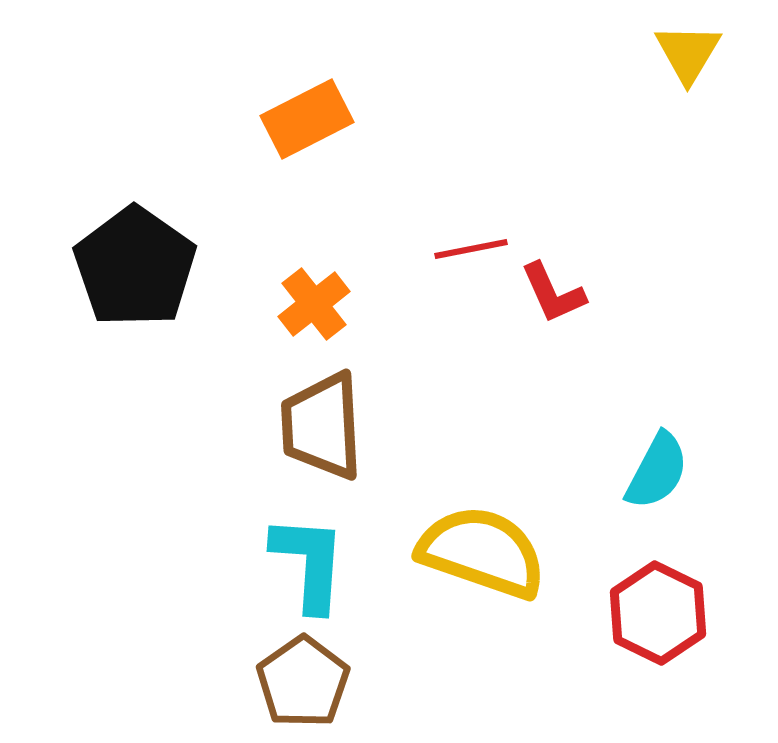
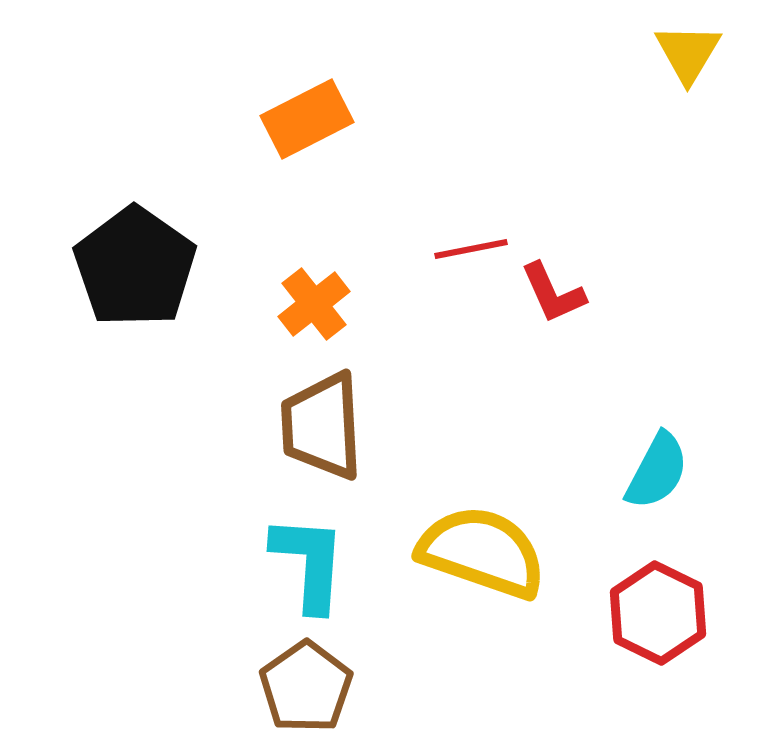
brown pentagon: moved 3 px right, 5 px down
